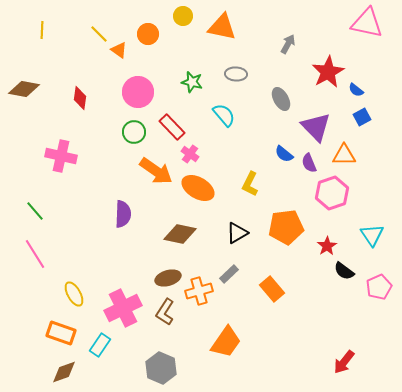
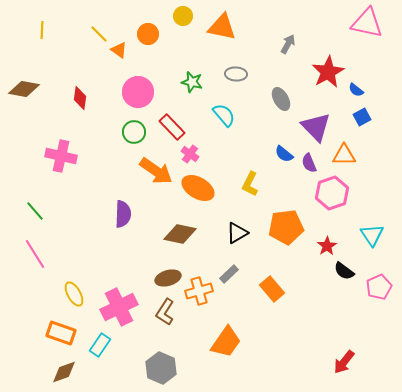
pink cross at (123, 308): moved 4 px left, 1 px up
